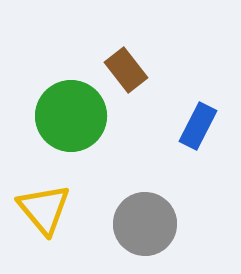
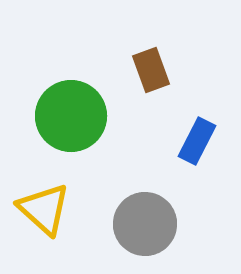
brown rectangle: moved 25 px right; rotated 18 degrees clockwise
blue rectangle: moved 1 px left, 15 px down
yellow triangle: rotated 8 degrees counterclockwise
